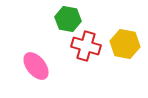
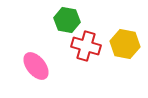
green hexagon: moved 1 px left, 1 px down
